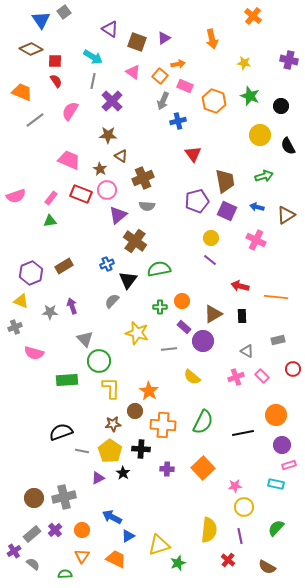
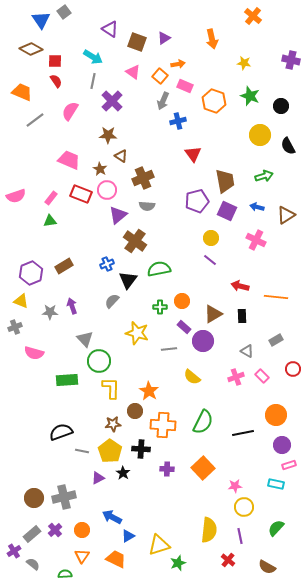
purple cross at (289, 60): moved 2 px right
gray rectangle at (278, 340): moved 2 px left; rotated 16 degrees counterclockwise
